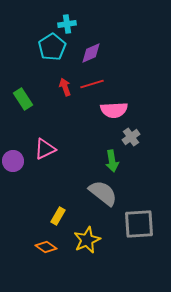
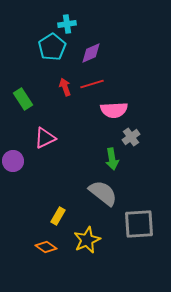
pink triangle: moved 11 px up
green arrow: moved 2 px up
